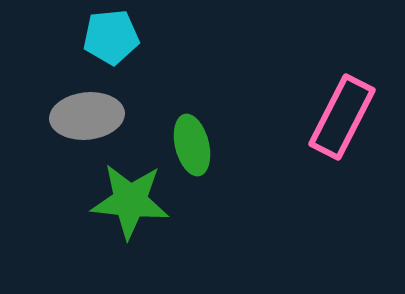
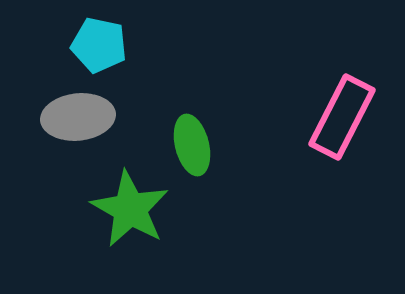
cyan pentagon: moved 12 px left, 8 px down; rotated 18 degrees clockwise
gray ellipse: moved 9 px left, 1 px down
green star: moved 8 px down; rotated 24 degrees clockwise
